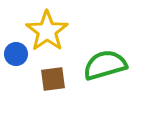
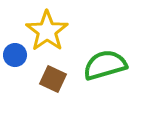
blue circle: moved 1 px left, 1 px down
brown square: rotated 32 degrees clockwise
